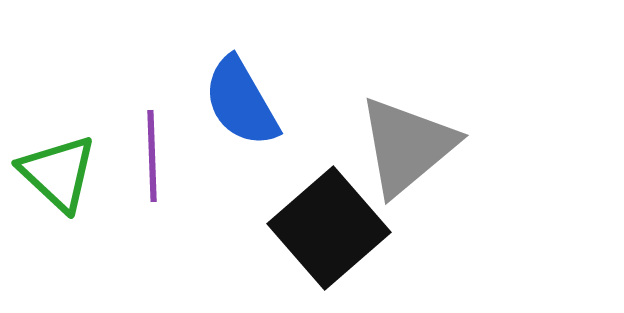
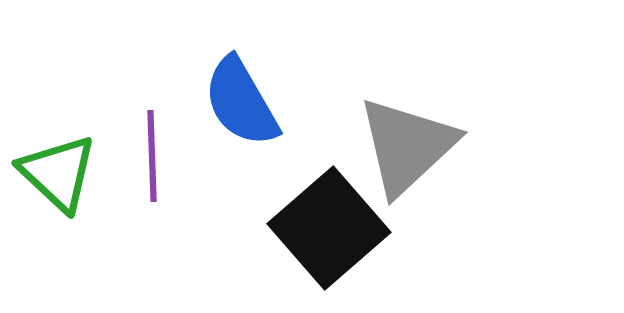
gray triangle: rotated 3 degrees counterclockwise
